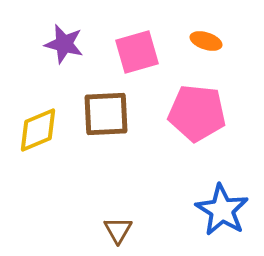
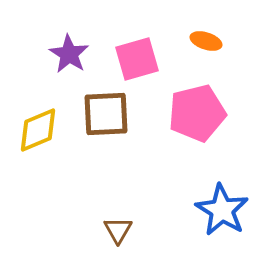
purple star: moved 5 px right, 10 px down; rotated 18 degrees clockwise
pink square: moved 7 px down
pink pentagon: rotated 20 degrees counterclockwise
